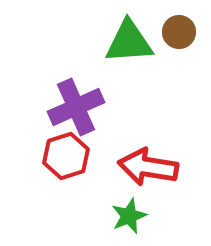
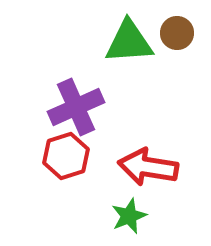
brown circle: moved 2 px left, 1 px down
